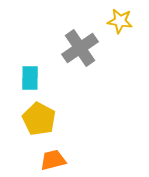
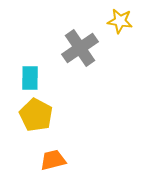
yellow pentagon: moved 3 px left, 4 px up
